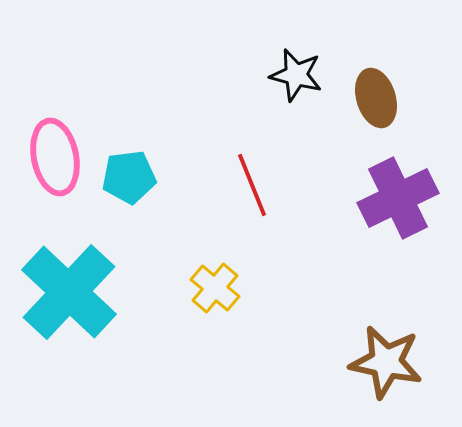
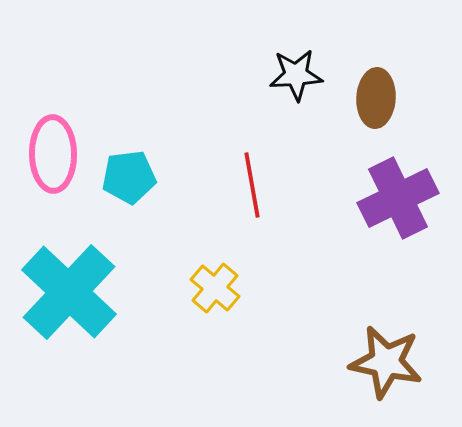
black star: rotated 18 degrees counterclockwise
brown ellipse: rotated 20 degrees clockwise
pink ellipse: moved 2 px left, 3 px up; rotated 10 degrees clockwise
red line: rotated 12 degrees clockwise
